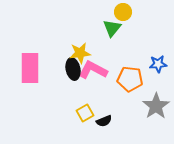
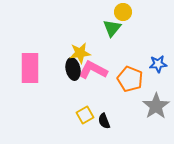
orange pentagon: rotated 15 degrees clockwise
yellow square: moved 2 px down
black semicircle: rotated 91 degrees clockwise
